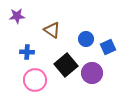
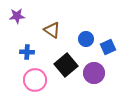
purple circle: moved 2 px right
